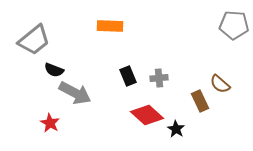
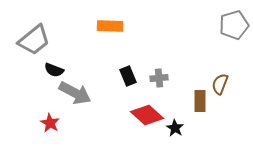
gray pentagon: rotated 20 degrees counterclockwise
brown semicircle: rotated 70 degrees clockwise
brown rectangle: rotated 25 degrees clockwise
black star: moved 1 px left, 1 px up
